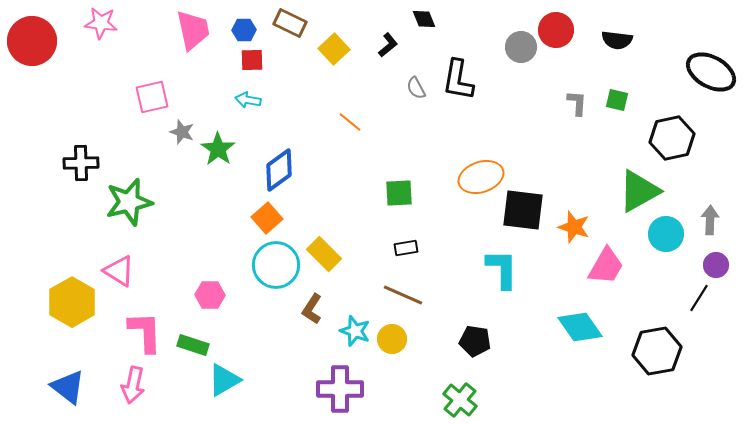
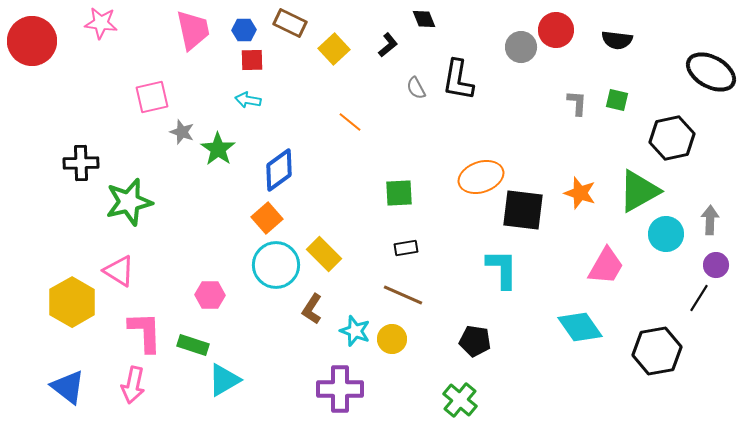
orange star at (574, 227): moved 6 px right, 34 px up
